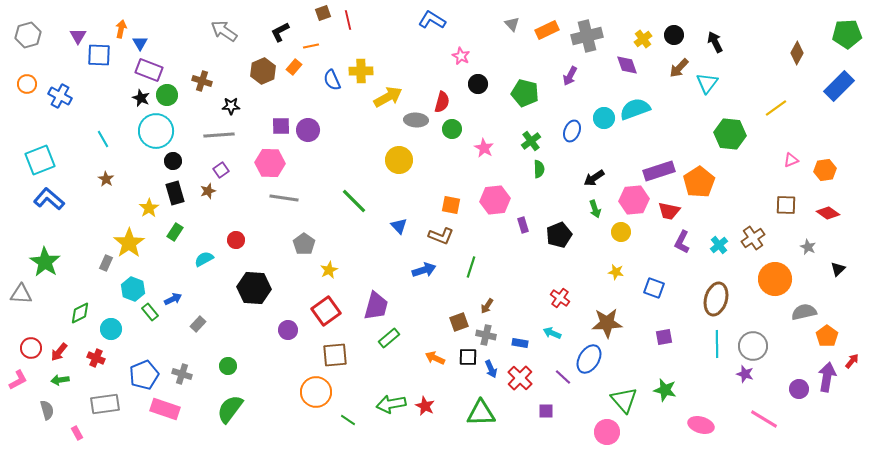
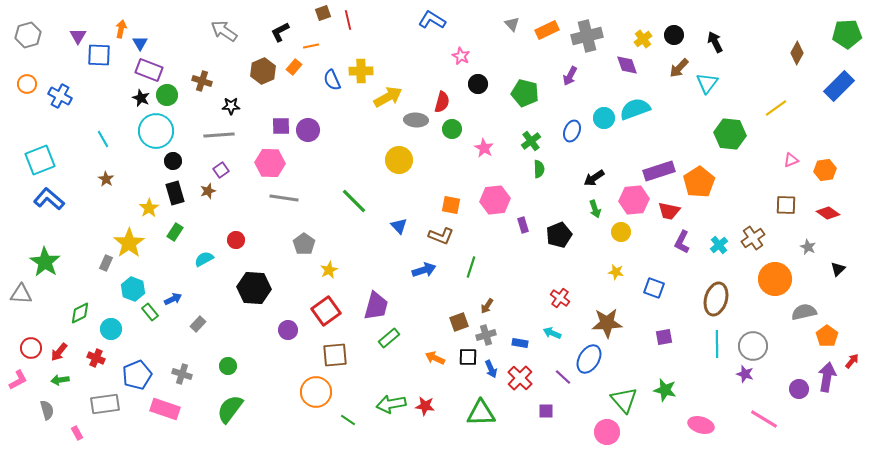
gray cross at (486, 335): rotated 30 degrees counterclockwise
blue pentagon at (144, 375): moved 7 px left
red star at (425, 406): rotated 18 degrees counterclockwise
